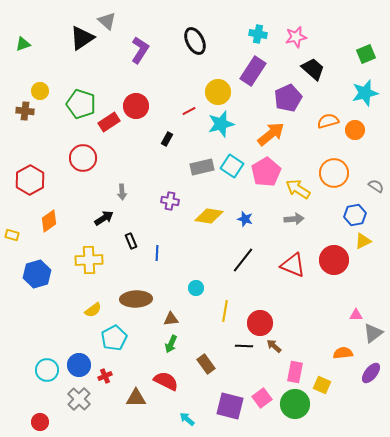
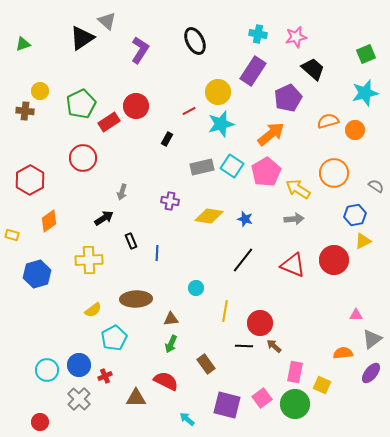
green pentagon at (81, 104): rotated 28 degrees clockwise
gray arrow at (122, 192): rotated 21 degrees clockwise
gray triangle at (373, 333): moved 1 px left, 6 px down
purple square at (230, 406): moved 3 px left, 1 px up
